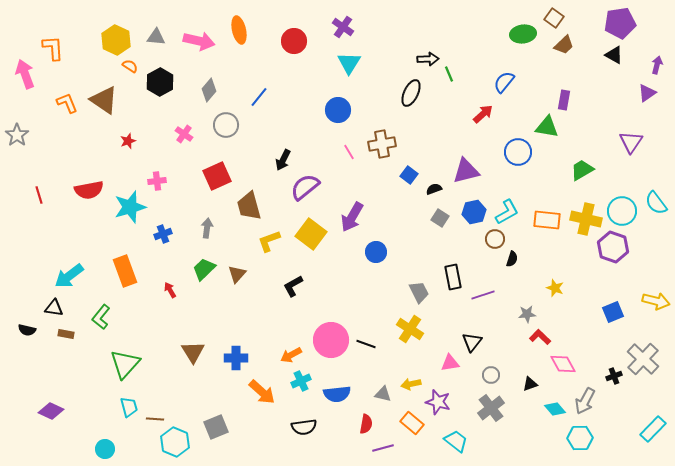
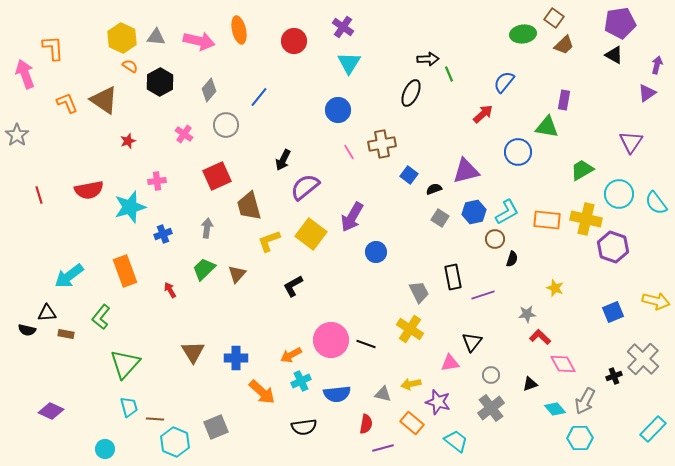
yellow hexagon at (116, 40): moved 6 px right, 2 px up
cyan circle at (622, 211): moved 3 px left, 17 px up
black triangle at (54, 308): moved 7 px left, 5 px down; rotated 12 degrees counterclockwise
